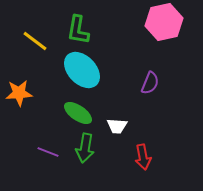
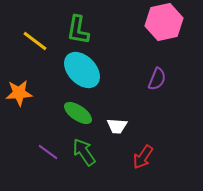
purple semicircle: moved 7 px right, 4 px up
green arrow: moved 1 px left, 4 px down; rotated 136 degrees clockwise
purple line: rotated 15 degrees clockwise
red arrow: rotated 45 degrees clockwise
